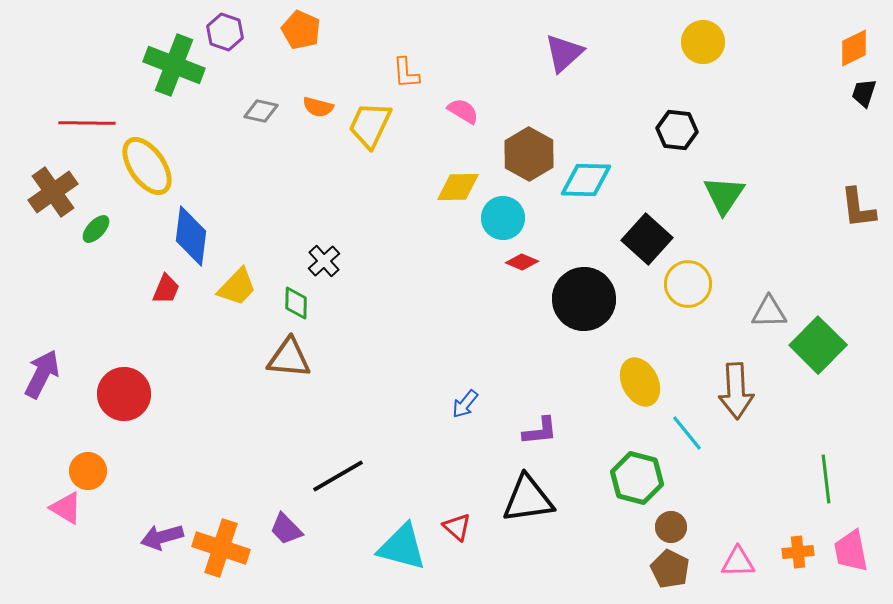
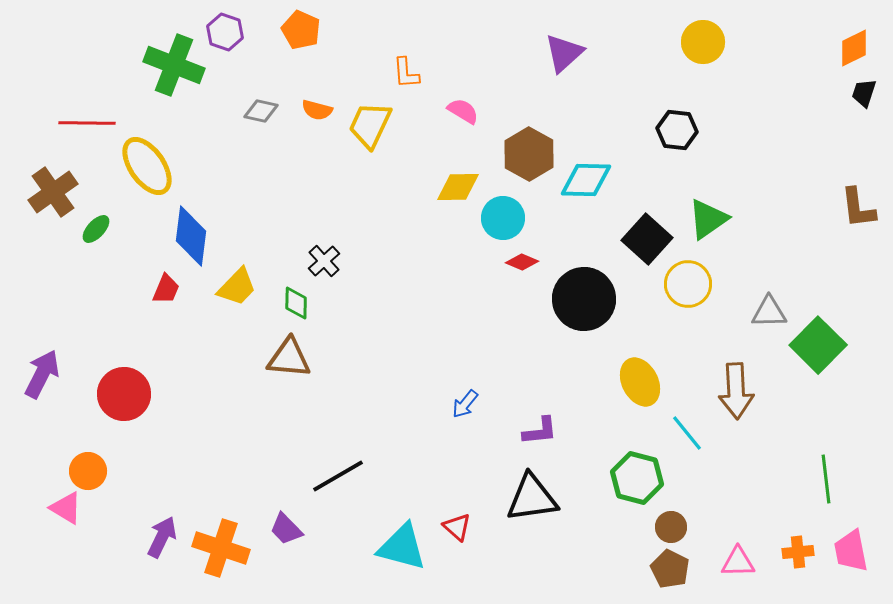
orange semicircle at (318, 107): moved 1 px left, 3 px down
green triangle at (724, 195): moved 16 px left, 24 px down; rotated 21 degrees clockwise
black triangle at (528, 499): moved 4 px right, 1 px up
purple arrow at (162, 537): rotated 132 degrees clockwise
